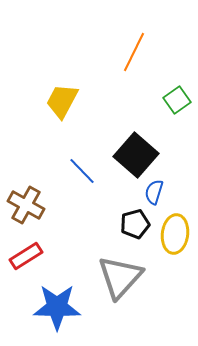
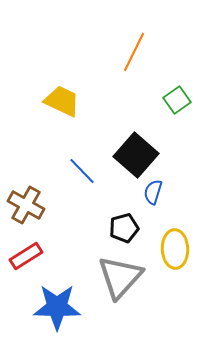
yellow trapezoid: rotated 87 degrees clockwise
blue semicircle: moved 1 px left
black pentagon: moved 11 px left, 4 px down
yellow ellipse: moved 15 px down; rotated 9 degrees counterclockwise
